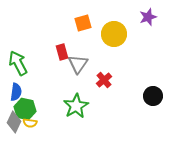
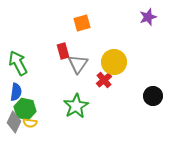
orange square: moved 1 px left
yellow circle: moved 28 px down
red rectangle: moved 1 px right, 1 px up
